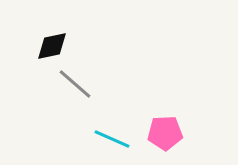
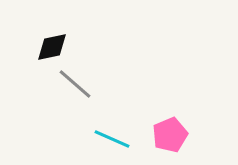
black diamond: moved 1 px down
pink pentagon: moved 5 px right, 2 px down; rotated 20 degrees counterclockwise
